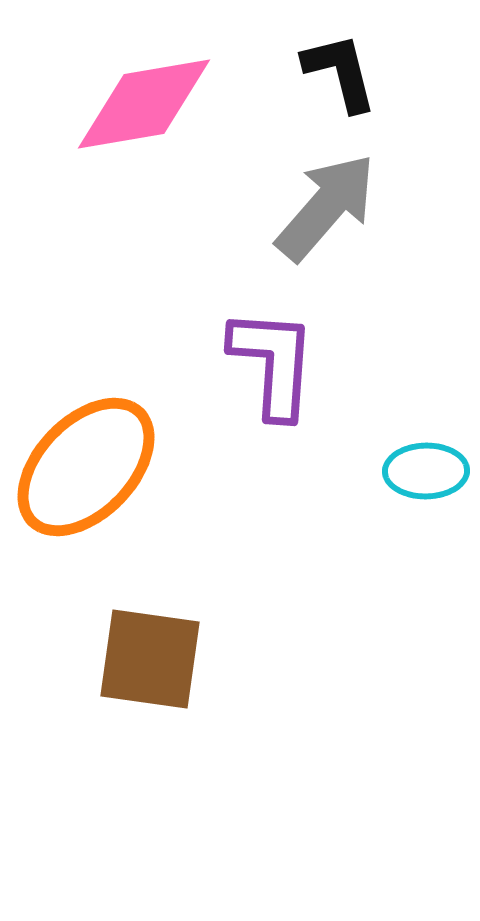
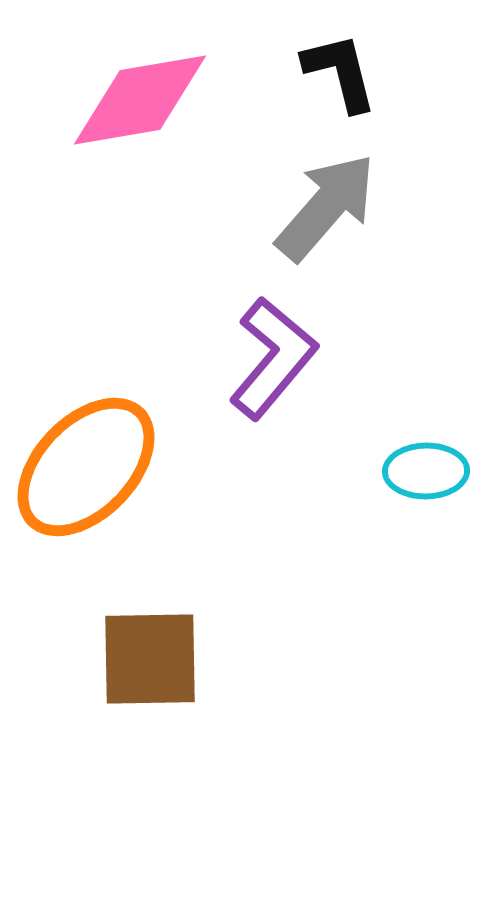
pink diamond: moved 4 px left, 4 px up
purple L-shape: moved 5 px up; rotated 36 degrees clockwise
brown square: rotated 9 degrees counterclockwise
